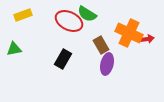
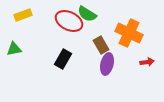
red arrow: moved 23 px down
